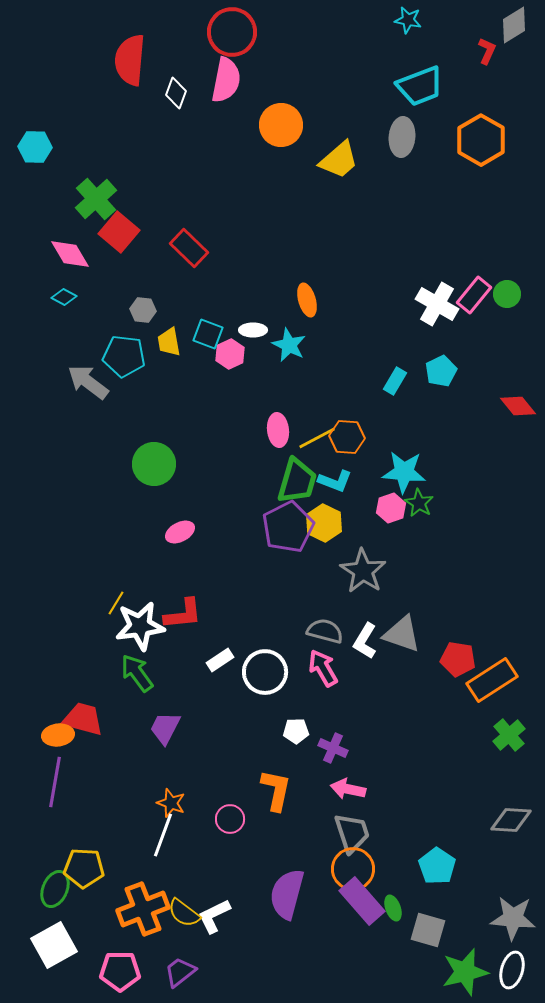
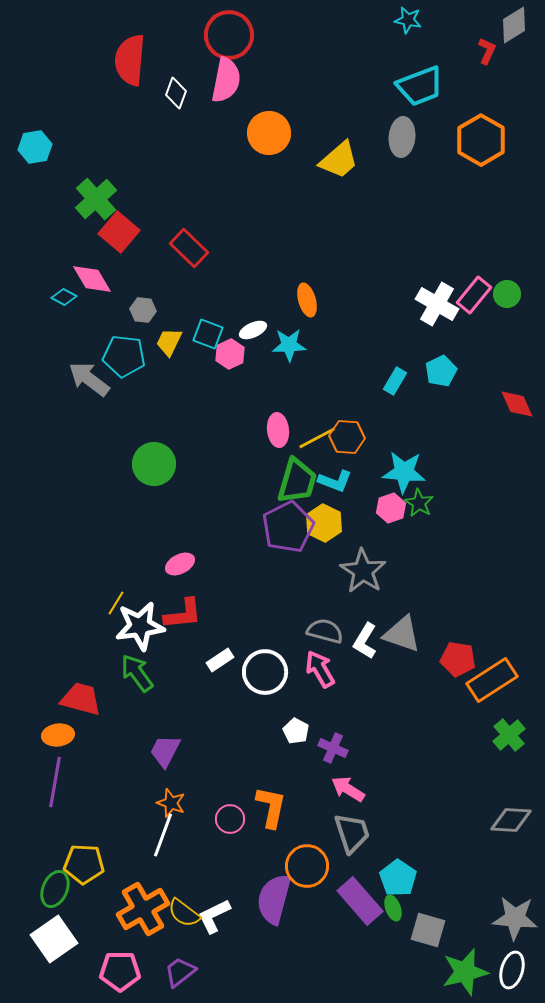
red circle at (232, 32): moved 3 px left, 3 px down
orange circle at (281, 125): moved 12 px left, 8 px down
cyan hexagon at (35, 147): rotated 12 degrees counterclockwise
pink diamond at (70, 254): moved 22 px right, 25 px down
white ellipse at (253, 330): rotated 24 degrees counterclockwise
yellow trapezoid at (169, 342): rotated 36 degrees clockwise
cyan star at (289, 345): rotated 28 degrees counterclockwise
gray arrow at (88, 382): moved 1 px right, 3 px up
red diamond at (518, 406): moved 1 px left, 2 px up; rotated 15 degrees clockwise
pink ellipse at (180, 532): moved 32 px down
pink arrow at (323, 668): moved 3 px left, 1 px down
red trapezoid at (83, 719): moved 2 px left, 20 px up
purple trapezoid at (165, 728): moved 23 px down
white pentagon at (296, 731): rotated 30 degrees clockwise
pink arrow at (348, 789): rotated 20 degrees clockwise
orange L-shape at (276, 790): moved 5 px left, 17 px down
cyan pentagon at (437, 866): moved 39 px left, 12 px down
yellow pentagon at (84, 868): moved 4 px up
orange circle at (353, 869): moved 46 px left, 3 px up
purple semicircle at (287, 894): moved 13 px left, 5 px down
purple rectangle at (362, 901): moved 2 px left
orange cross at (143, 909): rotated 9 degrees counterclockwise
gray star at (513, 918): moved 2 px right
white square at (54, 945): moved 6 px up; rotated 6 degrees counterclockwise
